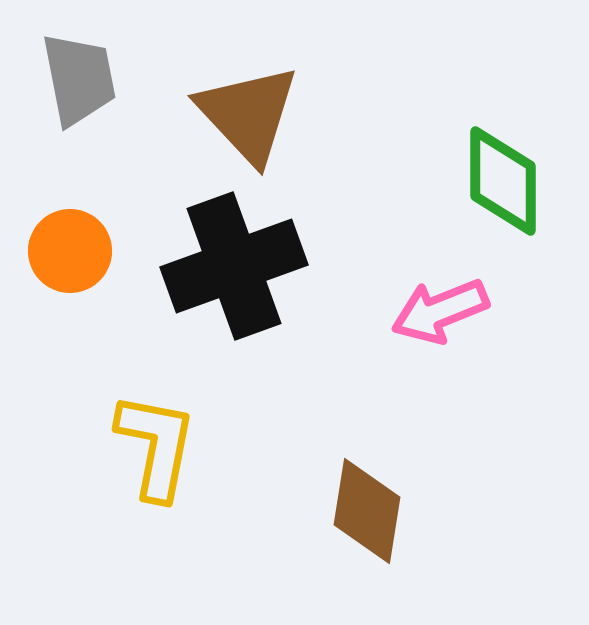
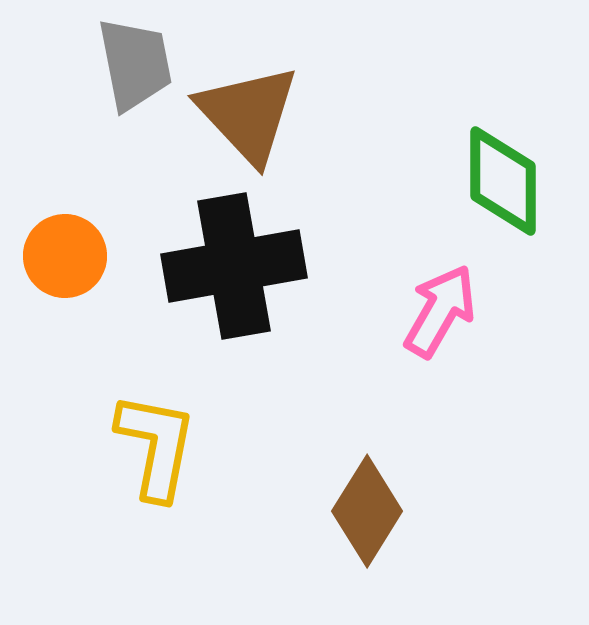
gray trapezoid: moved 56 px right, 15 px up
orange circle: moved 5 px left, 5 px down
black cross: rotated 10 degrees clockwise
pink arrow: rotated 142 degrees clockwise
brown diamond: rotated 23 degrees clockwise
